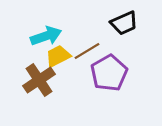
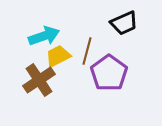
cyan arrow: moved 2 px left
brown line: rotated 44 degrees counterclockwise
purple pentagon: rotated 6 degrees counterclockwise
